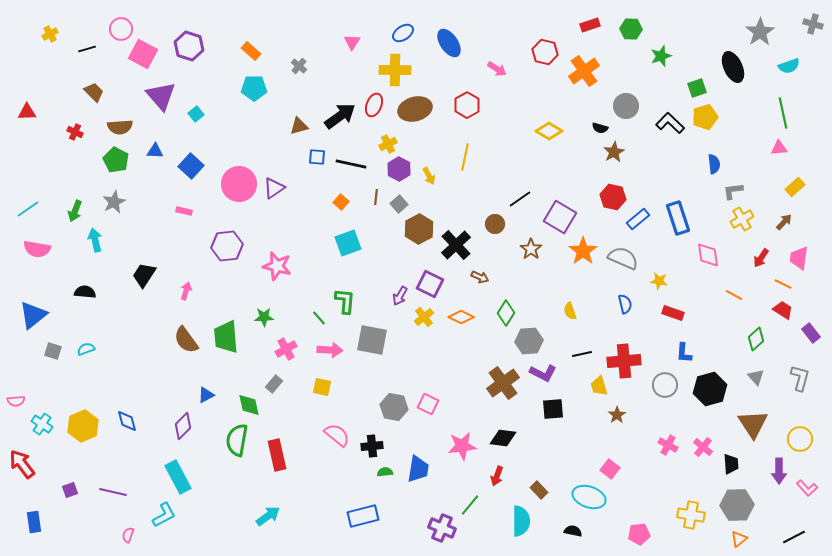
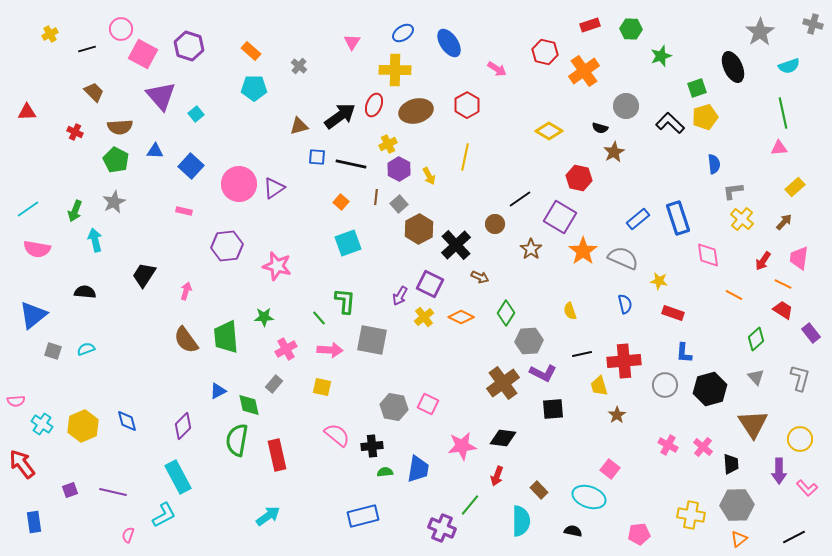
brown ellipse at (415, 109): moved 1 px right, 2 px down
red hexagon at (613, 197): moved 34 px left, 19 px up
yellow cross at (742, 219): rotated 20 degrees counterclockwise
red arrow at (761, 258): moved 2 px right, 3 px down
blue triangle at (206, 395): moved 12 px right, 4 px up
